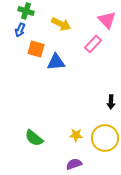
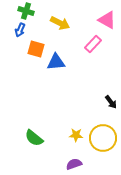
pink triangle: rotated 18 degrees counterclockwise
yellow arrow: moved 1 px left, 1 px up
black arrow: rotated 40 degrees counterclockwise
yellow circle: moved 2 px left
